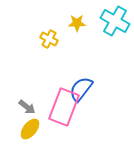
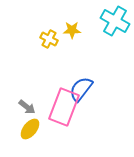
yellow star: moved 5 px left, 7 px down
